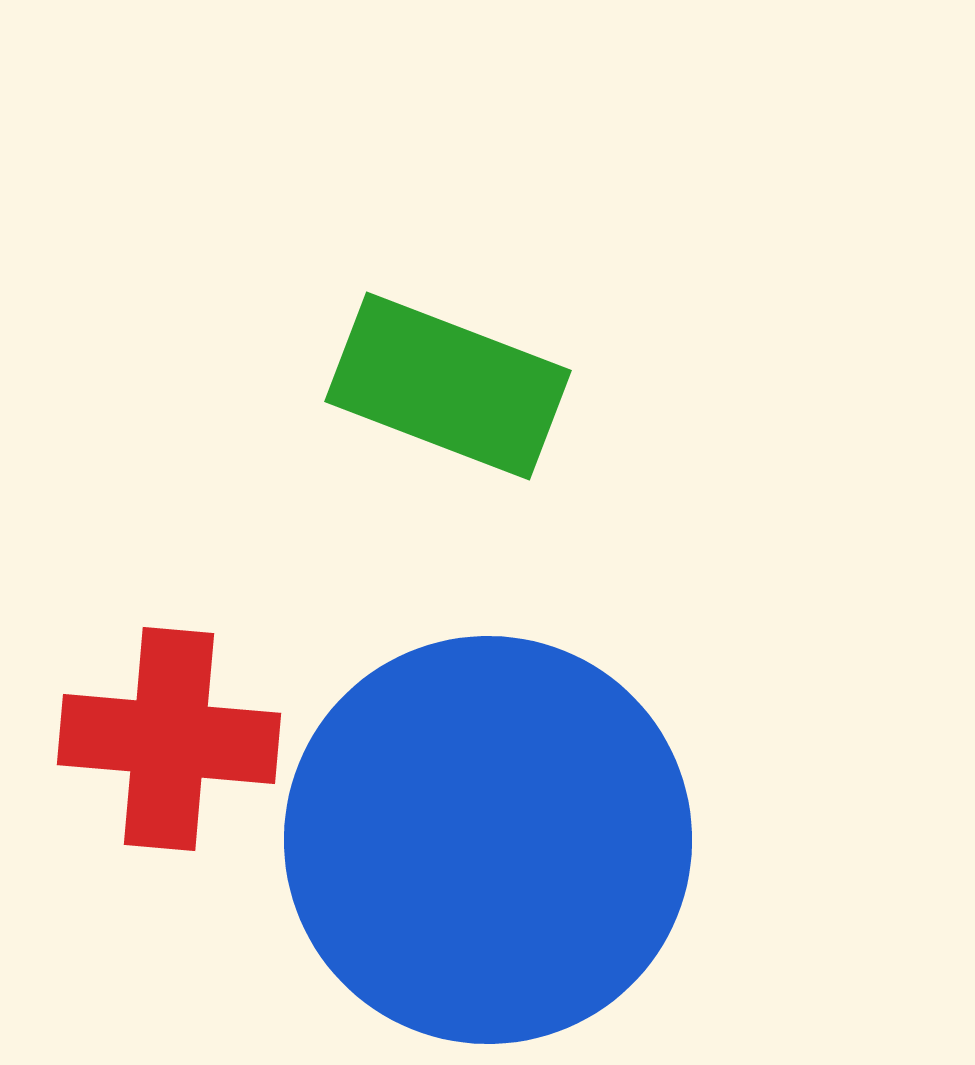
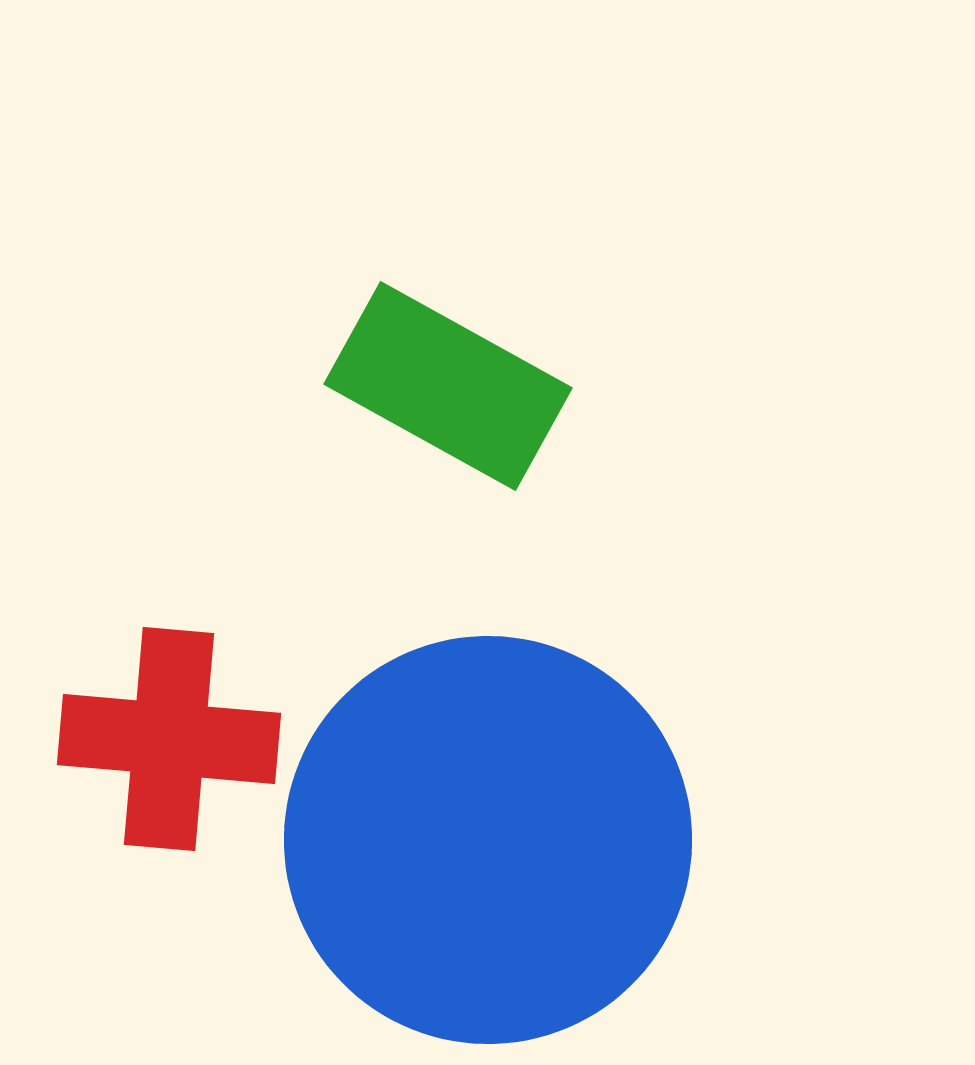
green rectangle: rotated 8 degrees clockwise
